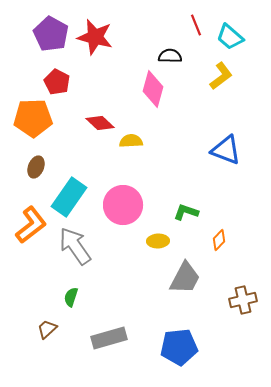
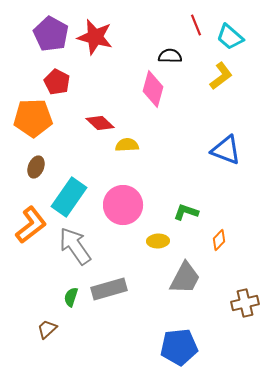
yellow semicircle: moved 4 px left, 4 px down
brown cross: moved 2 px right, 3 px down
gray rectangle: moved 49 px up
